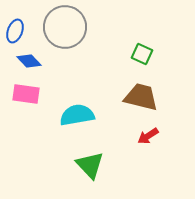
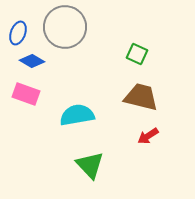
blue ellipse: moved 3 px right, 2 px down
green square: moved 5 px left
blue diamond: moved 3 px right; rotated 15 degrees counterclockwise
pink rectangle: rotated 12 degrees clockwise
